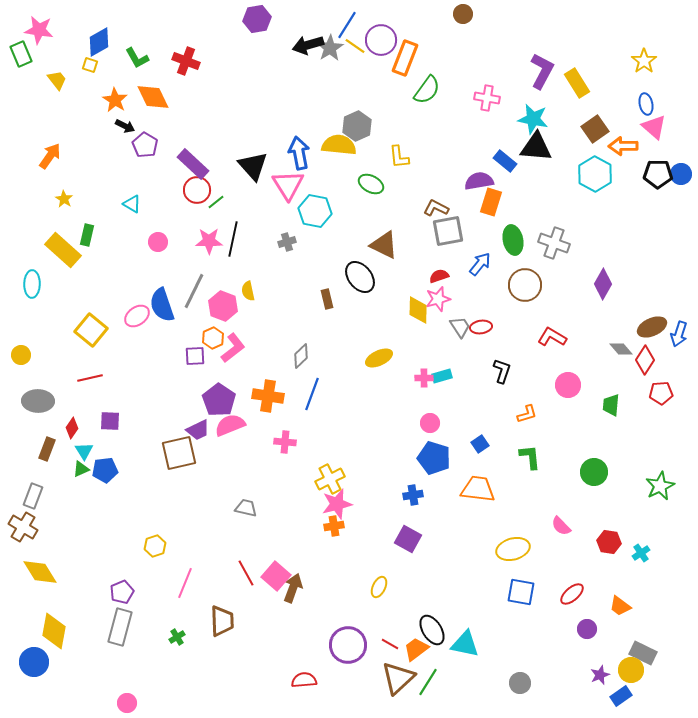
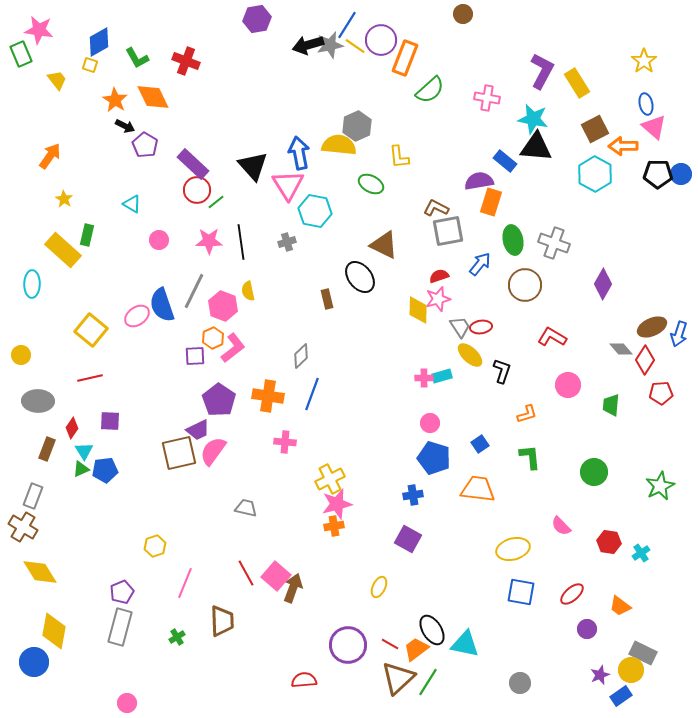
gray star at (330, 48): moved 3 px up; rotated 20 degrees clockwise
green semicircle at (427, 90): moved 3 px right; rotated 12 degrees clockwise
brown square at (595, 129): rotated 8 degrees clockwise
black line at (233, 239): moved 8 px right, 3 px down; rotated 20 degrees counterclockwise
pink circle at (158, 242): moved 1 px right, 2 px up
yellow ellipse at (379, 358): moved 91 px right, 3 px up; rotated 68 degrees clockwise
pink semicircle at (230, 425): moved 17 px left, 26 px down; rotated 32 degrees counterclockwise
